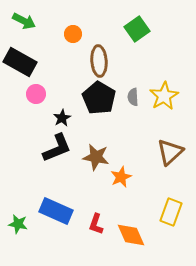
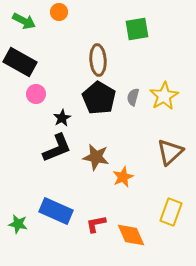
green square: rotated 25 degrees clockwise
orange circle: moved 14 px left, 22 px up
brown ellipse: moved 1 px left, 1 px up
gray semicircle: rotated 18 degrees clockwise
orange star: moved 2 px right
red L-shape: rotated 60 degrees clockwise
